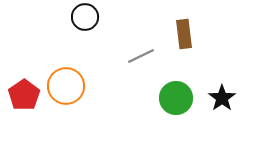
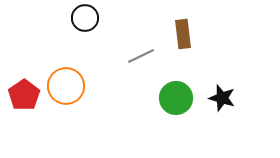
black circle: moved 1 px down
brown rectangle: moved 1 px left
black star: rotated 20 degrees counterclockwise
